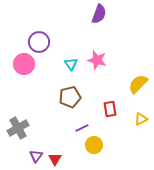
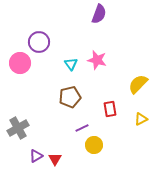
pink circle: moved 4 px left, 1 px up
purple triangle: rotated 24 degrees clockwise
